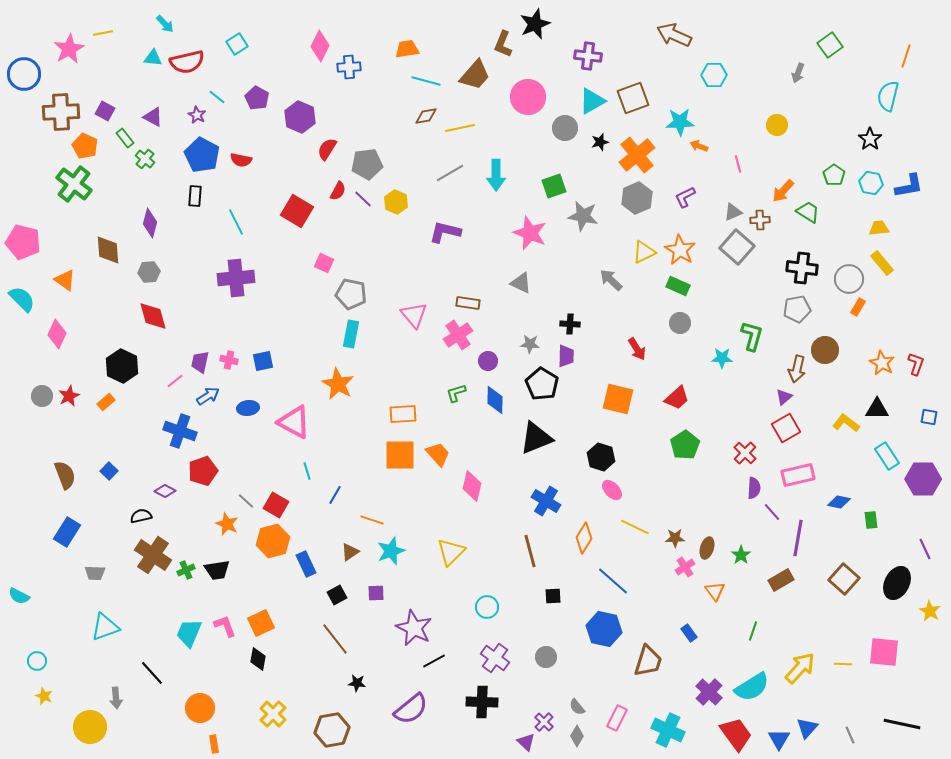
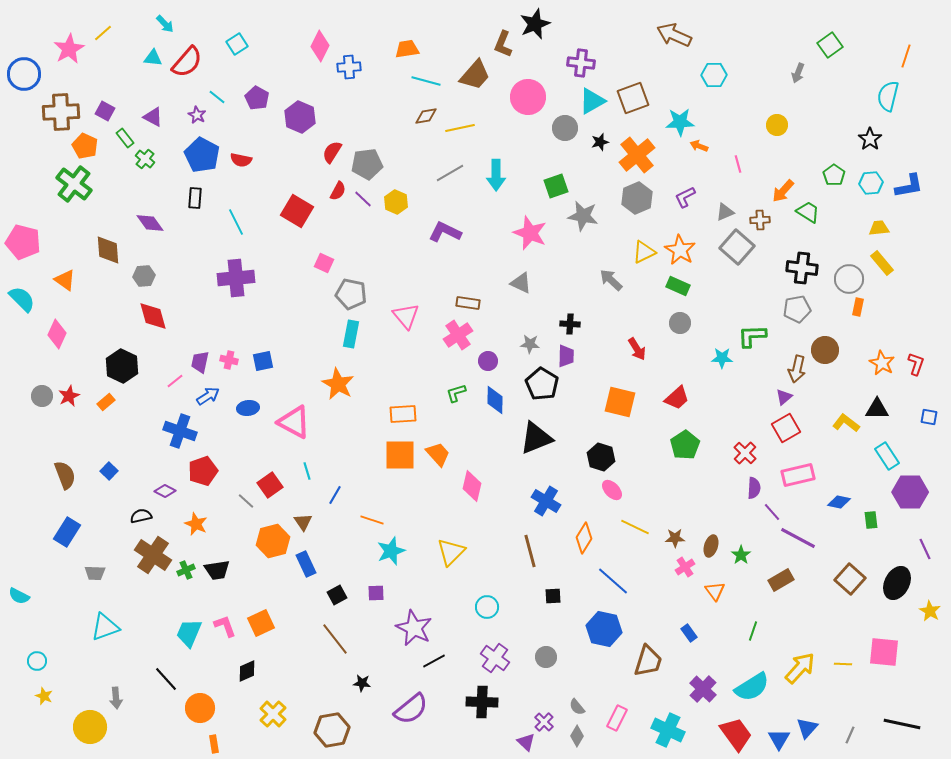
yellow line at (103, 33): rotated 30 degrees counterclockwise
purple cross at (588, 56): moved 7 px left, 7 px down
red semicircle at (187, 62): rotated 36 degrees counterclockwise
red semicircle at (327, 149): moved 5 px right, 3 px down
cyan hexagon at (871, 183): rotated 15 degrees counterclockwise
green square at (554, 186): moved 2 px right
black rectangle at (195, 196): moved 2 px down
gray triangle at (733, 212): moved 8 px left
purple diamond at (150, 223): rotated 52 degrees counterclockwise
purple L-shape at (445, 232): rotated 12 degrees clockwise
gray hexagon at (149, 272): moved 5 px left, 4 px down
orange rectangle at (858, 307): rotated 18 degrees counterclockwise
pink triangle at (414, 315): moved 8 px left, 1 px down
green L-shape at (752, 336): rotated 108 degrees counterclockwise
orange square at (618, 399): moved 2 px right, 3 px down
purple hexagon at (923, 479): moved 13 px left, 13 px down
red square at (276, 505): moved 6 px left, 20 px up; rotated 25 degrees clockwise
orange star at (227, 524): moved 31 px left
purple line at (798, 538): rotated 72 degrees counterclockwise
brown ellipse at (707, 548): moved 4 px right, 2 px up
brown triangle at (350, 552): moved 47 px left, 30 px up; rotated 30 degrees counterclockwise
brown square at (844, 579): moved 6 px right
black diamond at (258, 659): moved 11 px left, 12 px down; rotated 55 degrees clockwise
black line at (152, 673): moved 14 px right, 6 px down
black star at (357, 683): moved 5 px right
purple cross at (709, 692): moved 6 px left, 3 px up
gray line at (850, 735): rotated 48 degrees clockwise
